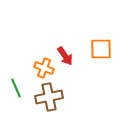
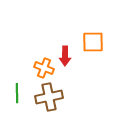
orange square: moved 8 px left, 7 px up
red arrow: rotated 36 degrees clockwise
green line: moved 1 px right, 5 px down; rotated 24 degrees clockwise
